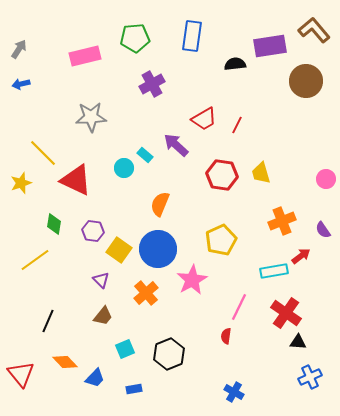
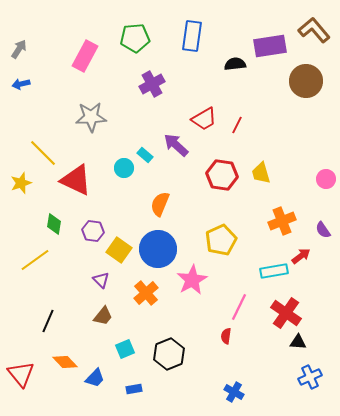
pink rectangle at (85, 56): rotated 48 degrees counterclockwise
